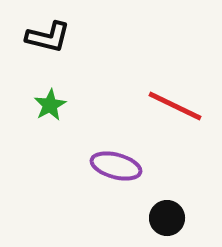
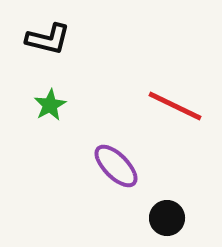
black L-shape: moved 2 px down
purple ellipse: rotated 30 degrees clockwise
